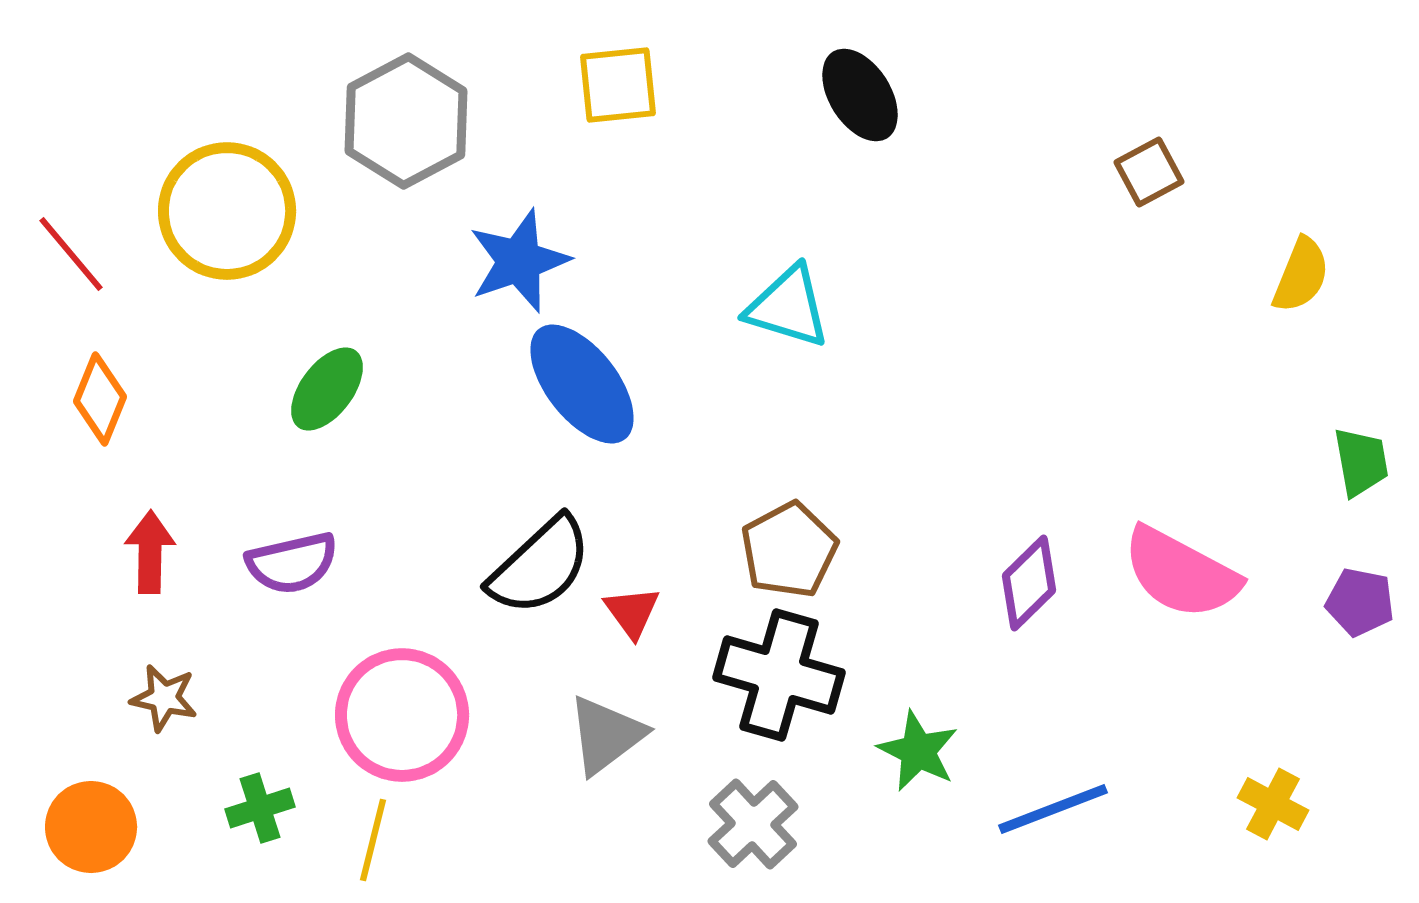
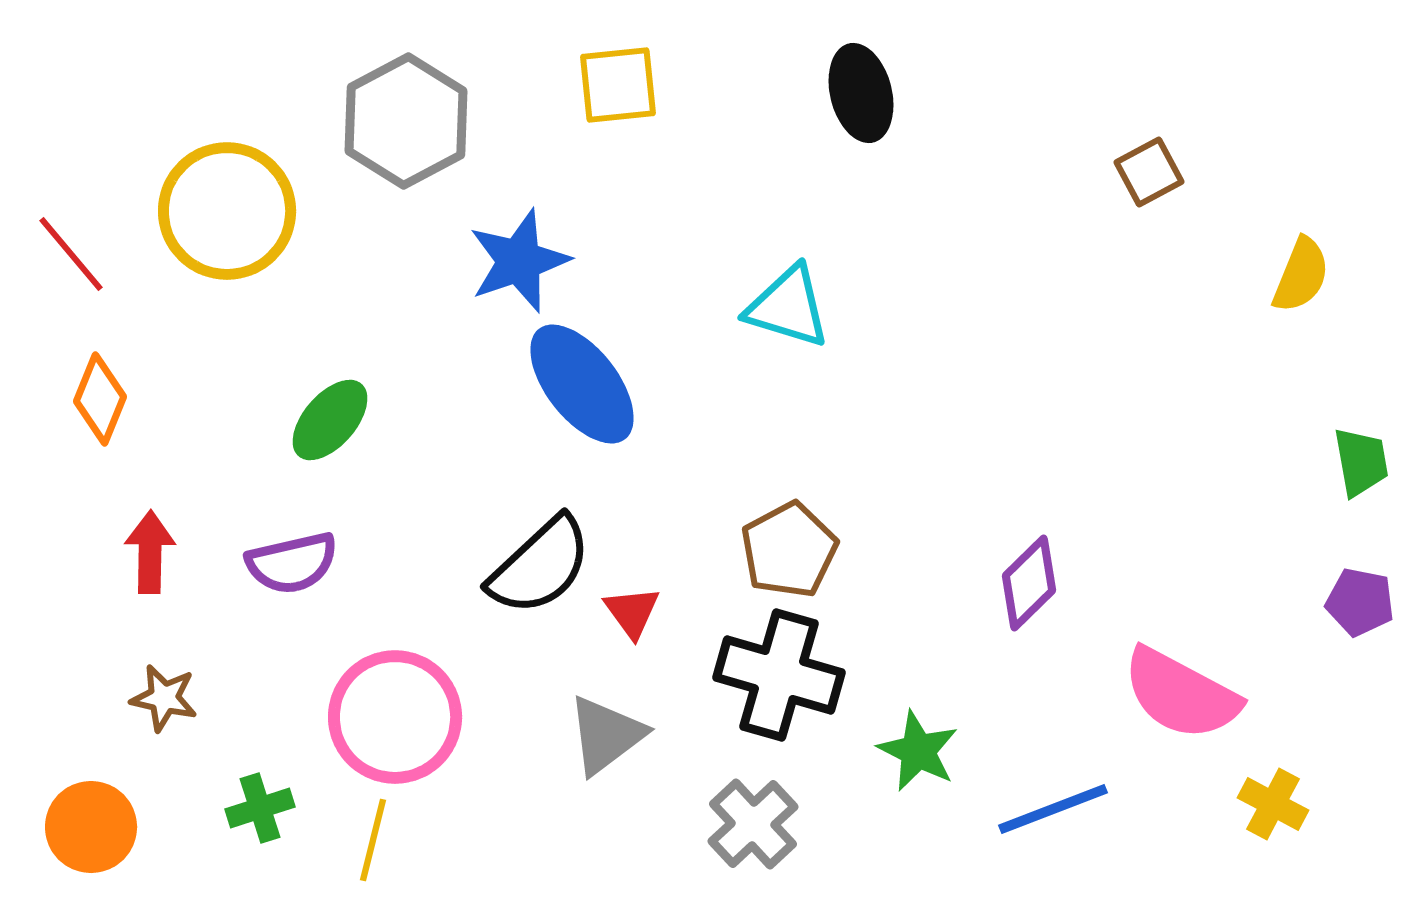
black ellipse: moved 1 px right, 2 px up; rotated 18 degrees clockwise
green ellipse: moved 3 px right, 31 px down; rotated 4 degrees clockwise
pink semicircle: moved 121 px down
pink circle: moved 7 px left, 2 px down
